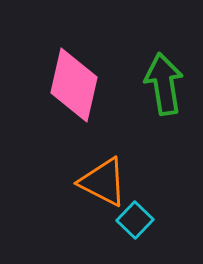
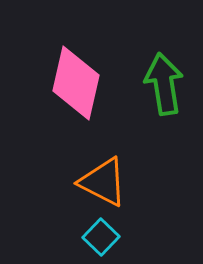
pink diamond: moved 2 px right, 2 px up
cyan square: moved 34 px left, 17 px down
